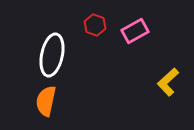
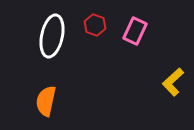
pink rectangle: rotated 36 degrees counterclockwise
white ellipse: moved 19 px up
yellow L-shape: moved 5 px right
